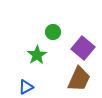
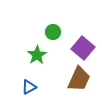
blue triangle: moved 3 px right
